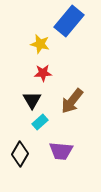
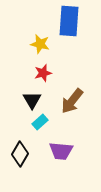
blue rectangle: rotated 36 degrees counterclockwise
red star: rotated 12 degrees counterclockwise
